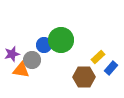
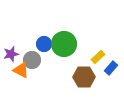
green circle: moved 3 px right, 4 px down
blue circle: moved 1 px up
purple star: moved 1 px left
orange triangle: rotated 18 degrees clockwise
